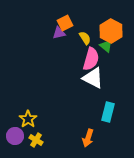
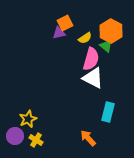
yellow semicircle: rotated 88 degrees clockwise
yellow star: rotated 12 degrees clockwise
orange arrow: rotated 120 degrees clockwise
